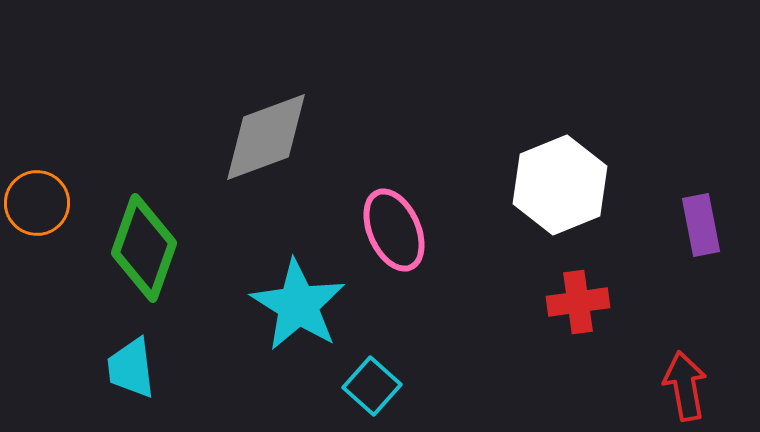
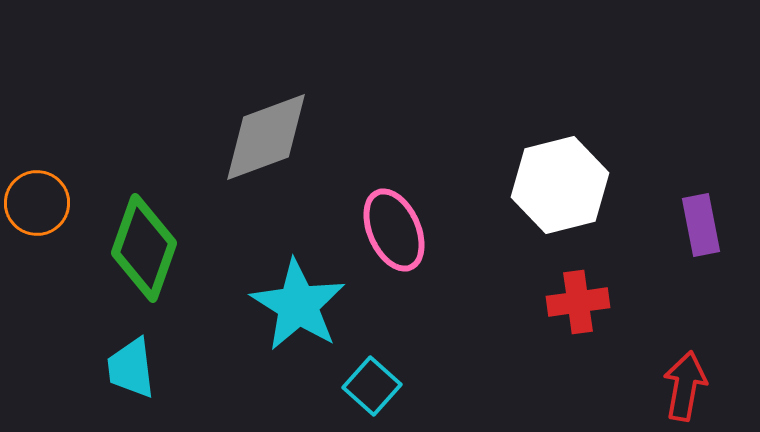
white hexagon: rotated 8 degrees clockwise
red arrow: rotated 20 degrees clockwise
